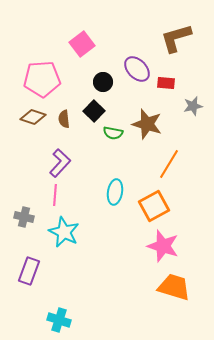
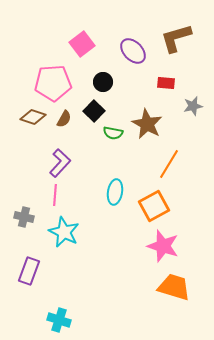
purple ellipse: moved 4 px left, 18 px up
pink pentagon: moved 11 px right, 4 px down
brown semicircle: rotated 144 degrees counterclockwise
brown star: rotated 12 degrees clockwise
